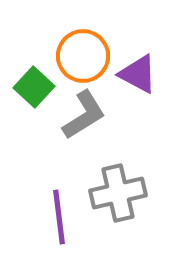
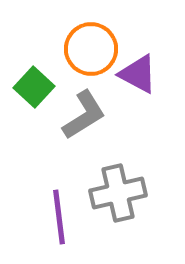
orange circle: moved 8 px right, 7 px up
